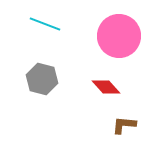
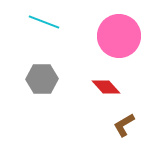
cyan line: moved 1 px left, 2 px up
gray hexagon: rotated 16 degrees counterclockwise
brown L-shape: rotated 35 degrees counterclockwise
